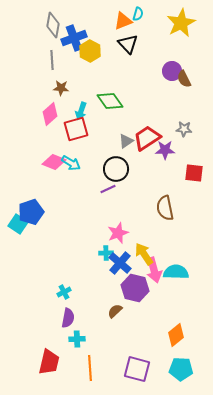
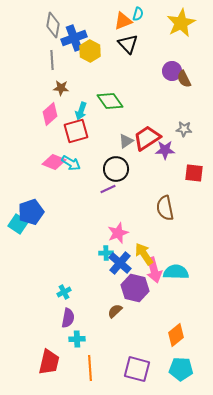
red square at (76, 129): moved 2 px down
